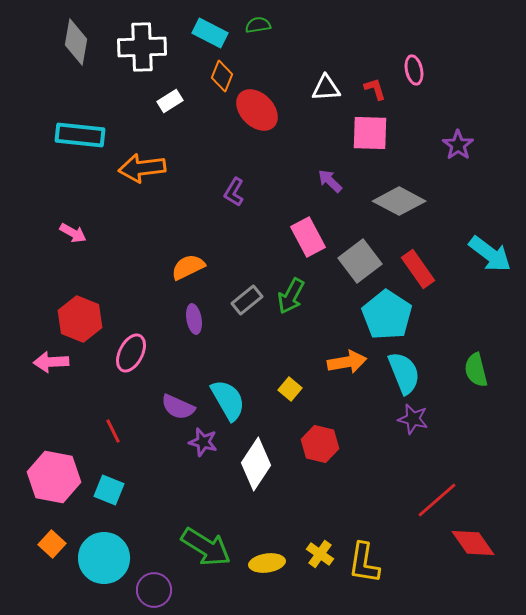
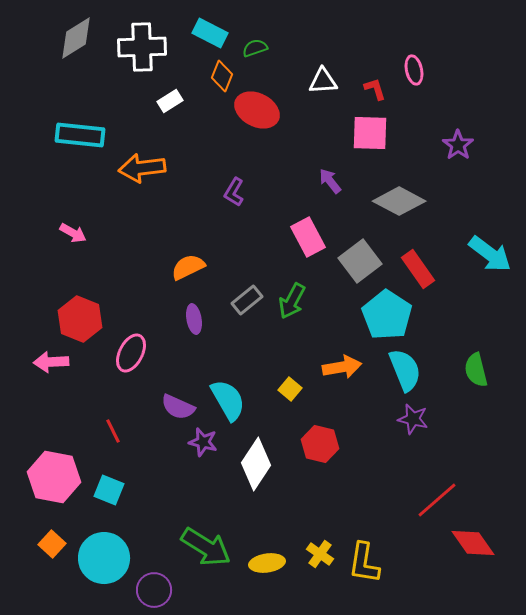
green semicircle at (258, 25): moved 3 px left, 23 px down; rotated 10 degrees counterclockwise
gray diamond at (76, 42): moved 4 px up; rotated 48 degrees clockwise
white triangle at (326, 88): moved 3 px left, 7 px up
red ellipse at (257, 110): rotated 18 degrees counterclockwise
purple arrow at (330, 181): rotated 8 degrees clockwise
green arrow at (291, 296): moved 1 px right, 5 px down
orange arrow at (347, 362): moved 5 px left, 5 px down
cyan semicircle at (404, 373): moved 1 px right, 3 px up
